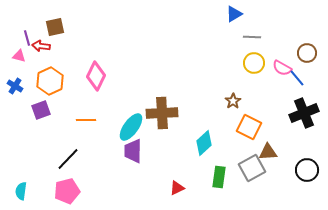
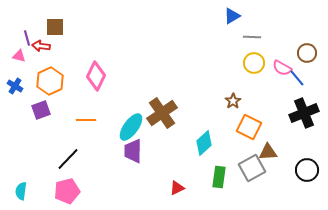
blue triangle: moved 2 px left, 2 px down
brown square: rotated 12 degrees clockwise
brown cross: rotated 32 degrees counterclockwise
